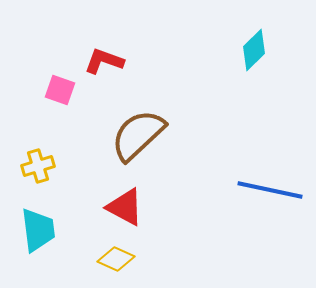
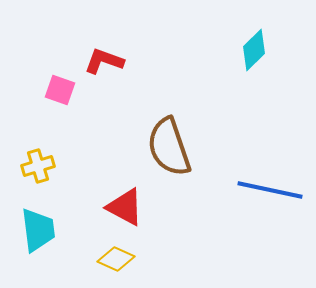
brown semicircle: moved 31 px right, 12 px down; rotated 66 degrees counterclockwise
